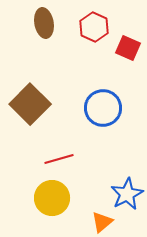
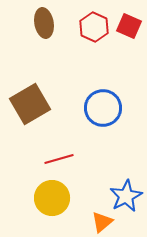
red square: moved 1 px right, 22 px up
brown square: rotated 15 degrees clockwise
blue star: moved 1 px left, 2 px down
